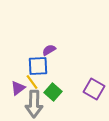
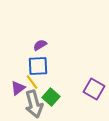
purple semicircle: moved 9 px left, 5 px up
green square: moved 2 px left, 5 px down
gray arrow: rotated 16 degrees counterclockwise
